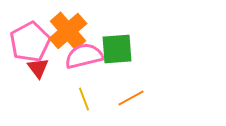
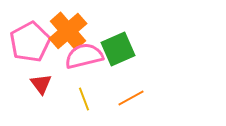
green square: moved 1 px right; rotated 20 degrees counterclockwise
red triangle: moved 3 px right, 16 px down
